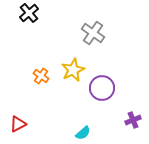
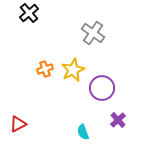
orange cross: moved 4 px right, 7 px up; rotated 35 degrees clockwise
purple cross: moved 15 px left; rotated 21 degrees counterclockwise
cyan semicircle: moved 1 px up; rotated 112 degrees clockwise
